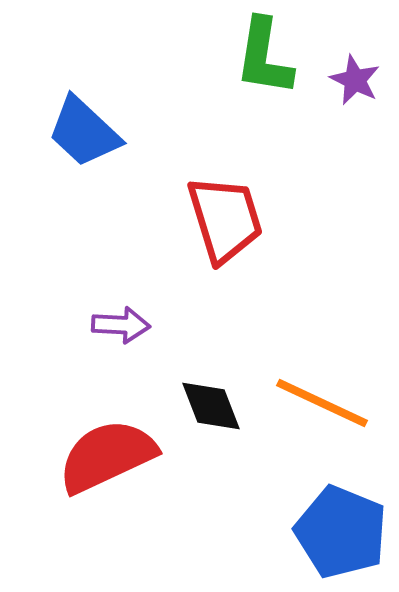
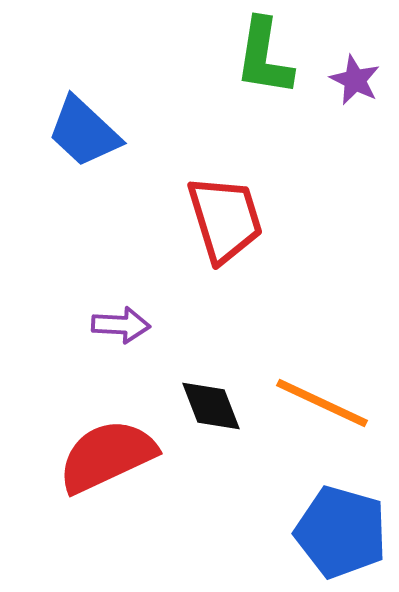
blue pentagon: rotated 6 degrees counterclockwise
